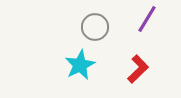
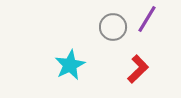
gray circle: moved 18 px right
cyan star: moved 10 px left
